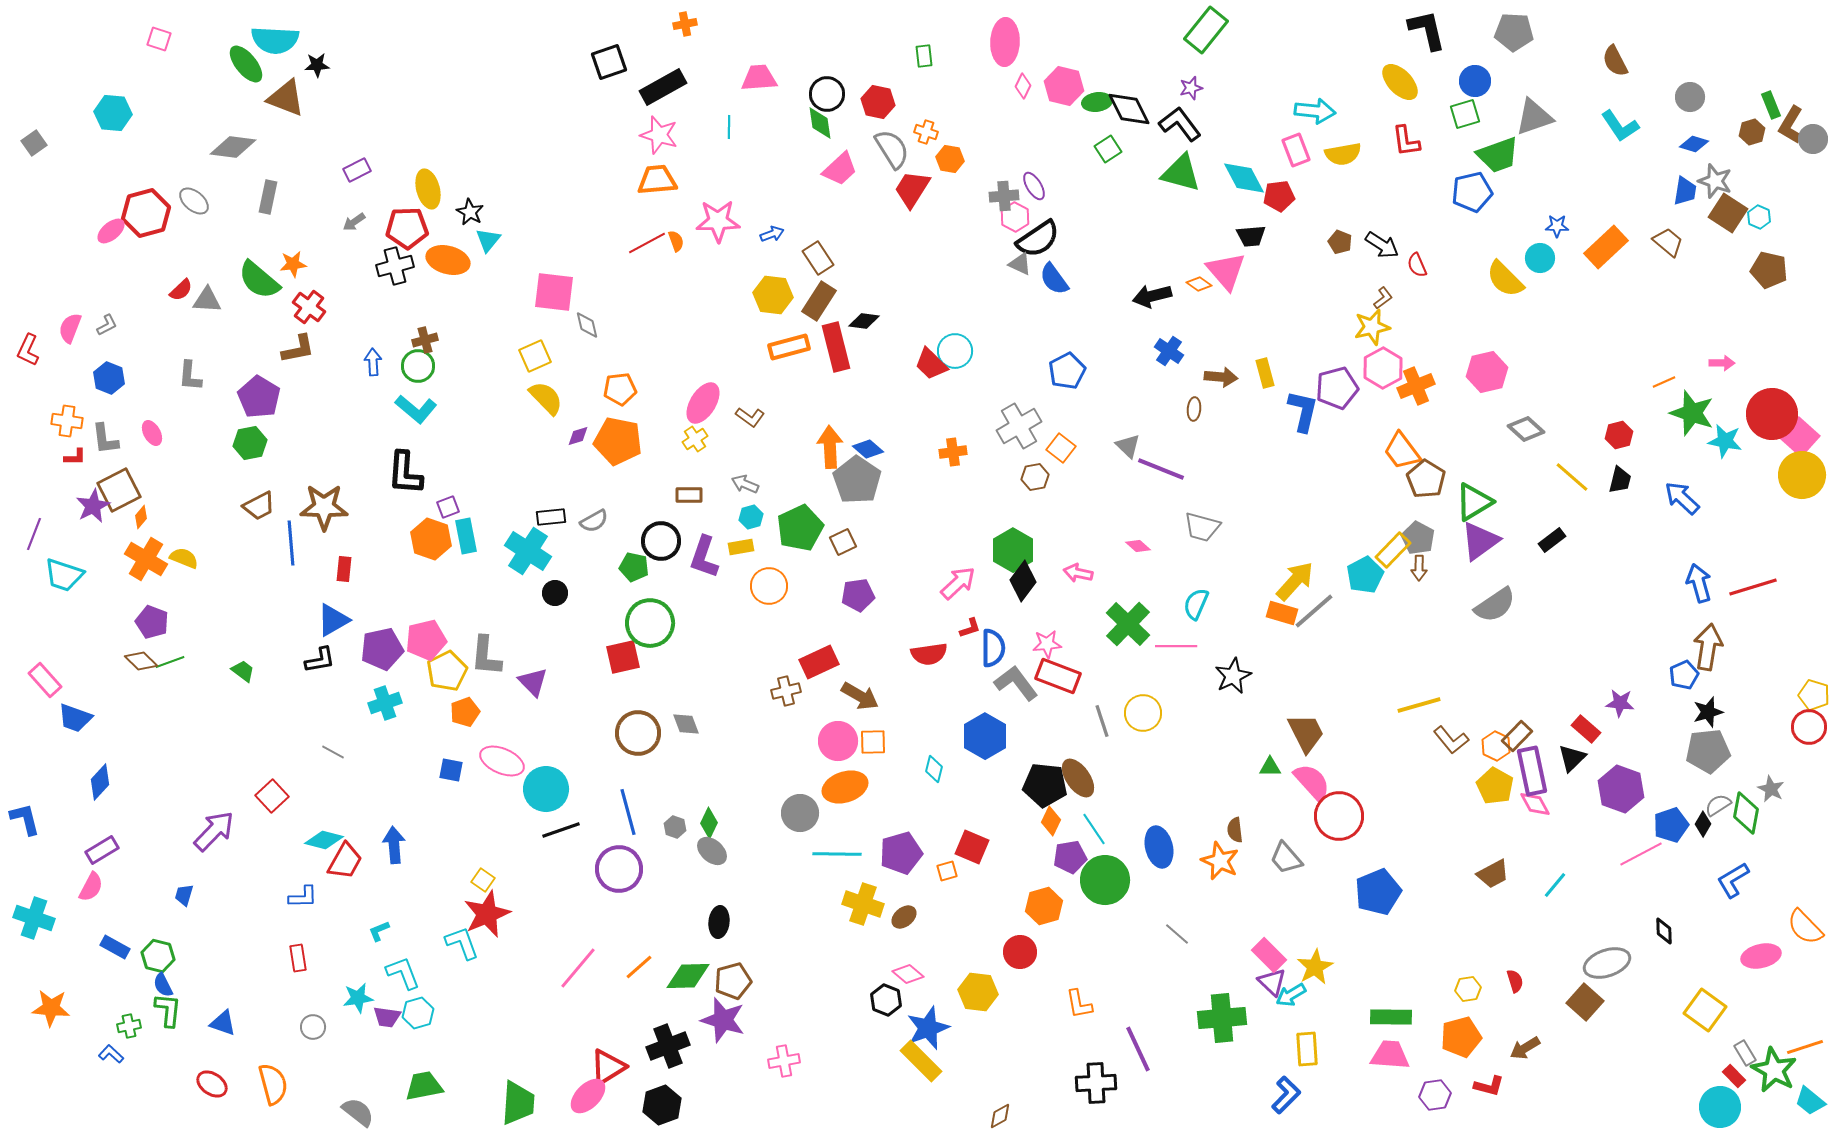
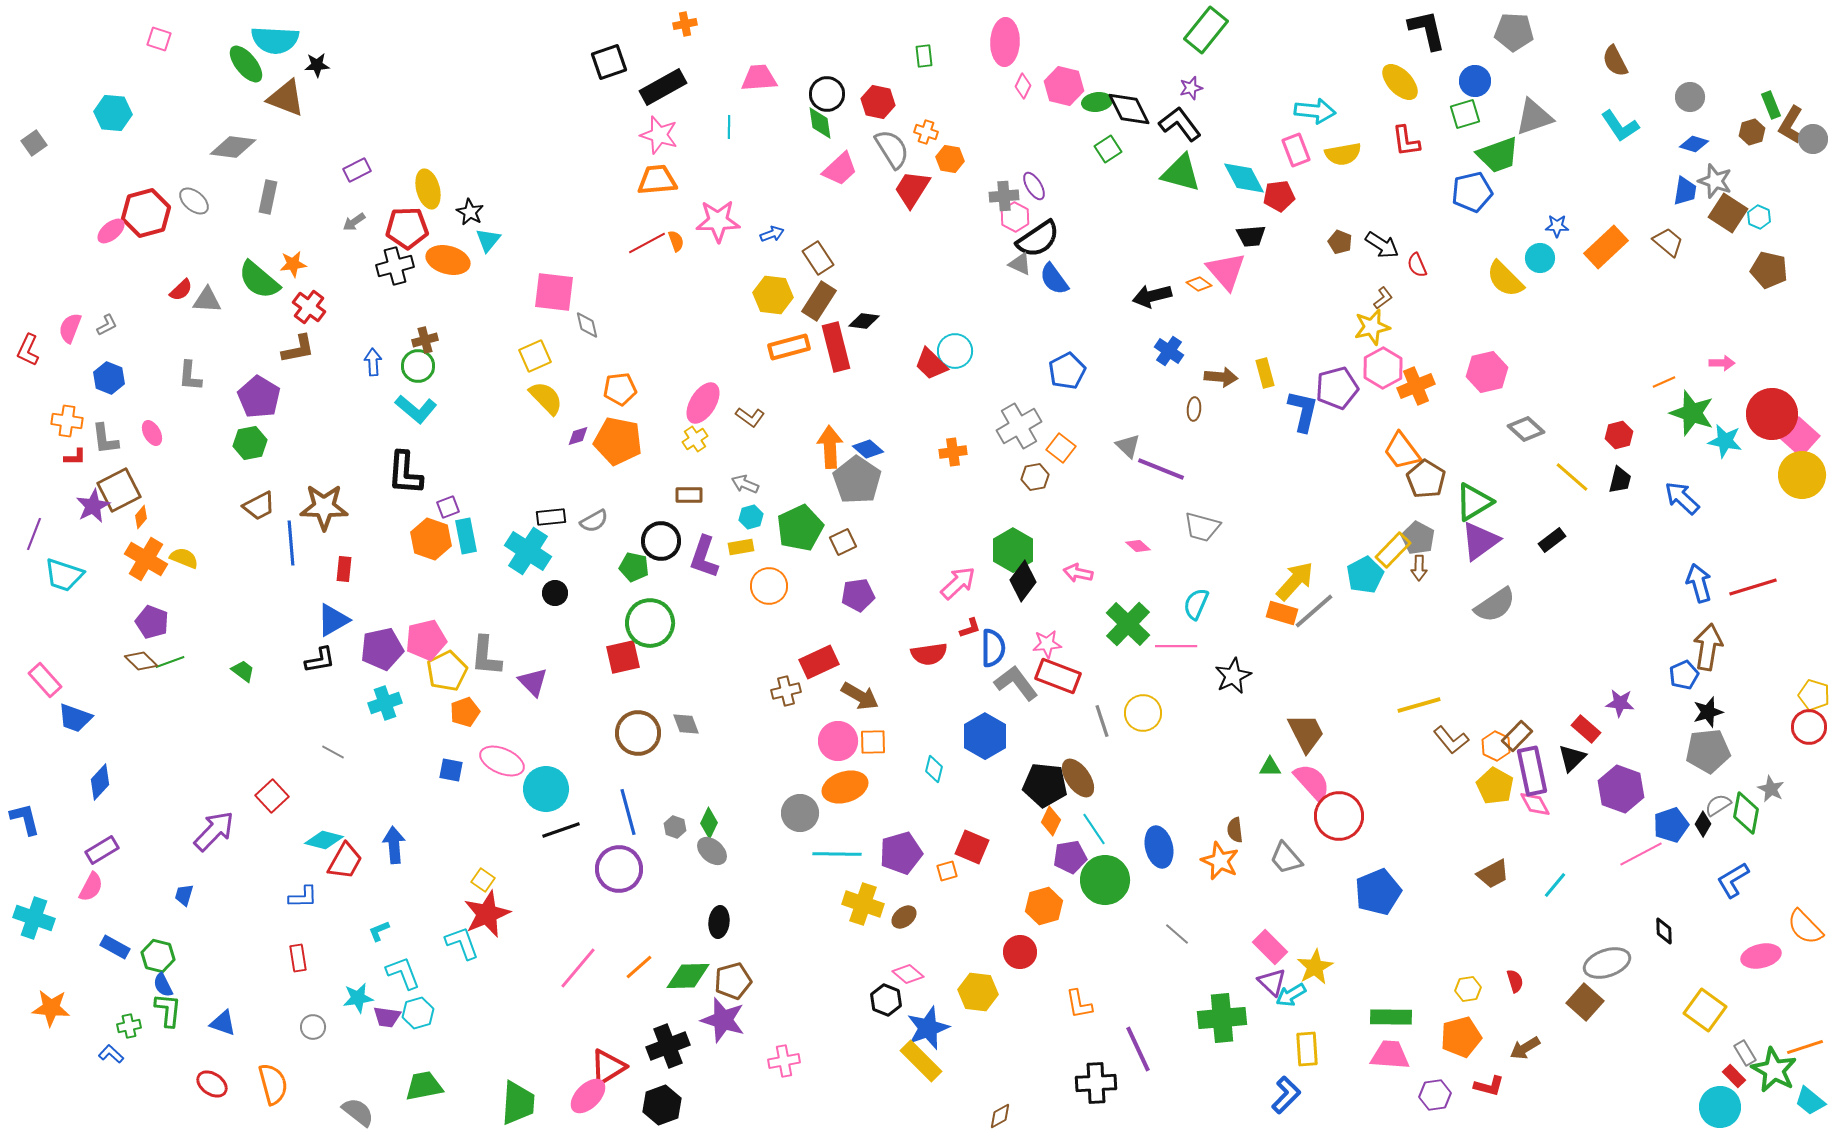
pink rectangle at (1269, 955): moved 1 px right, 8 px up
